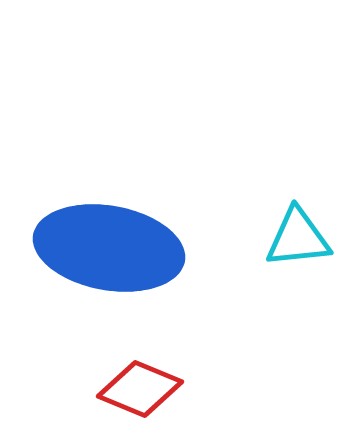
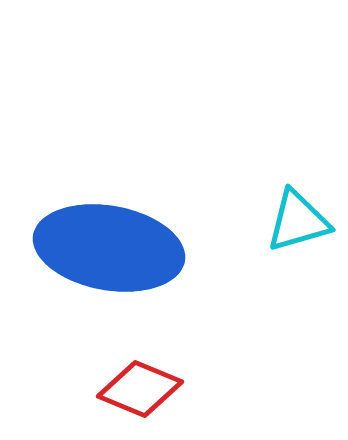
cyan triangle: moved 17 px up; rotated 10 degrees counterclockwise
